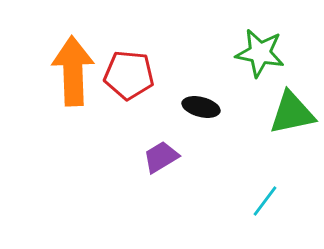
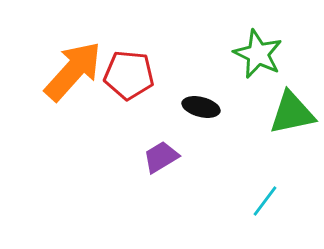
green star: moved 2 px left, 1 px down; rotated 15 degrees clockwise
orange arrow: rotated 44 degrees clockwise
